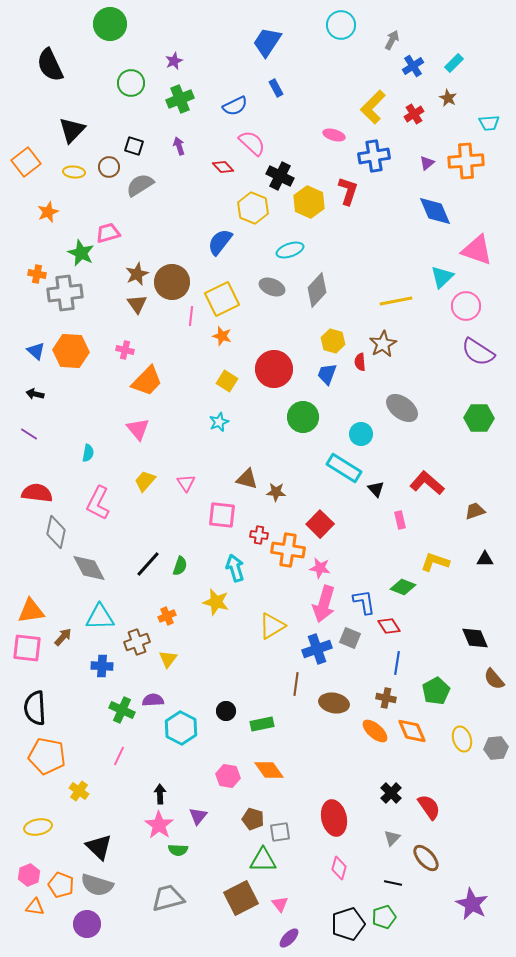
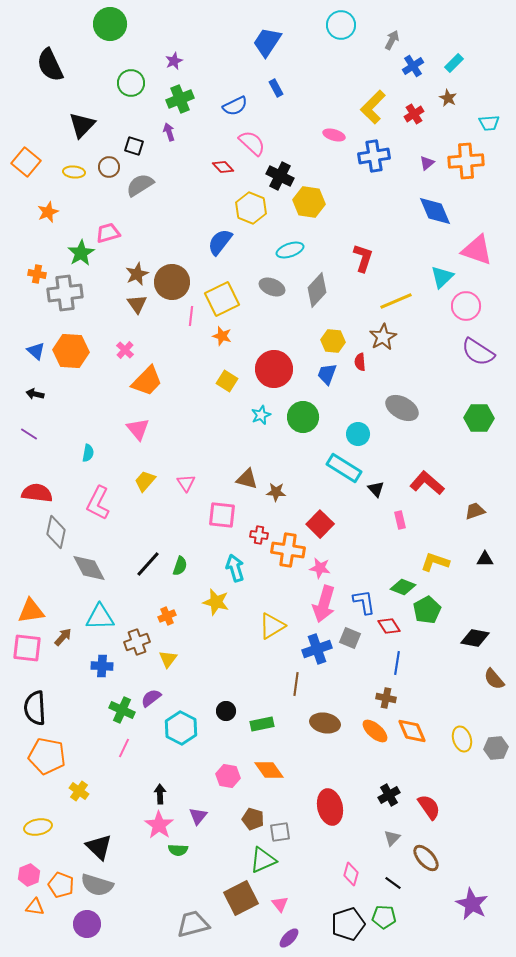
black triangle at (72, 130): moved 10 px right, 5 px up
purple arrow at (179, 146): moved 10 px left, 14 px up
orange square at (26, 162): rotated 12 degrees counterclockwise
red L-shape at (348, 191): moved 15 px right, 67 px down
yellow hexagon at (309, 202): rotated 16 degrees counterclockwise
yellow hexagon at (253, 208): moved 2 px left
green star at (81, 253): rotated 16 degrees clockwise
yellow line at (396, 301): rotated 12 degrees counterclockwise
yellow hexagon at (333, 341): rotated 10 degrees counterclockwise
brown star at (383, 344): moved 7 px up
pink cross at (125, 350): rotated 30 degrees clockwise
gray ellipse at (402, 408): rotated 8 degrees counterclockwise
cyan star at (219, 422): moved 42 px right, 7 px up
cyan circle at (361, 434): moved 3 px left
black diamond at (475, 638): rotated 56 degrees counterclockwise
green pentagon at (436, 691): moved 9 px left, 81 px up
purple semicircle at (153, 700): moved 2 px left, 2 px up; rotated 35 degrees counterclockwise
brown ellipse at (334, 703): moved 9 px left, 20 px down
pink line at (119, 756): moved 5 px right, 8 px up
black cross at (391, 793): moved 2 px left, 2 px down; rotated 15 degrees clockwise
red ellipse at (334, 818): moved 4 px left, 11 px up
green triangle at (263, 860): rotated 24 degrees counterclockwise
pink diamond at (339, 868): moved 12 px right, 6 px down
black line at (393, 883): rotated 24 degrees clockwise
gray trapezoid at (168, 898): moved 25 px right, 26 px down
green pentagon at (384, 917): rotated 20 degrees clockwise
